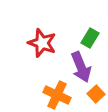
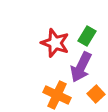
green rectangle: moved 3 px left, 2 px up
red star: moved 13 px right
purple arrow: rotated 48 degrees clockwise
